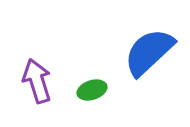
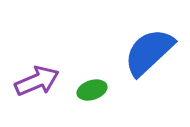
purple arrow: rotated 84 degrees clockwise
